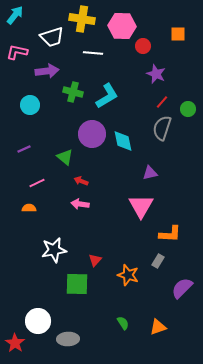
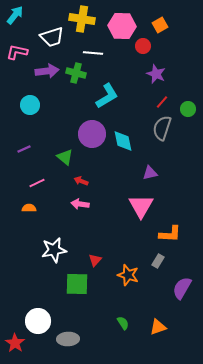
orange square: moved 18 px left, 9 px up; rotated 28 degrees counterclockwise
green cross: moved 3 px right, 19 px up
purple semicircle: rotated 15 degrees counterclockwise
